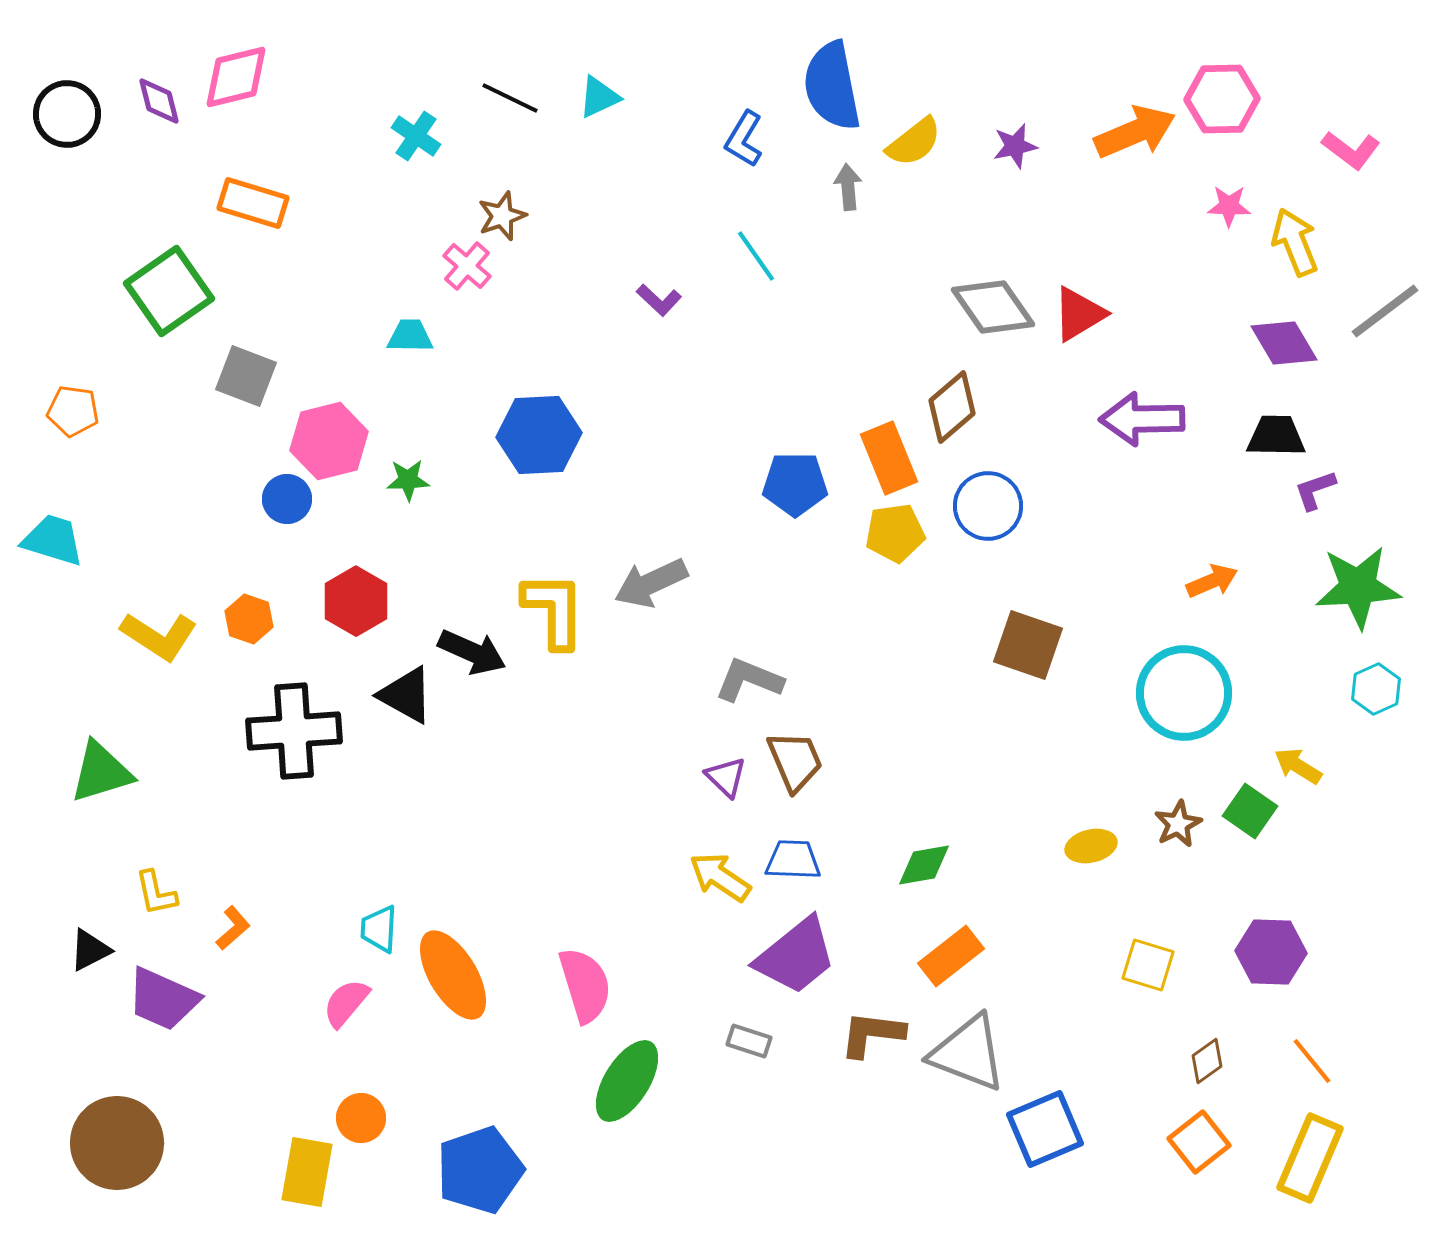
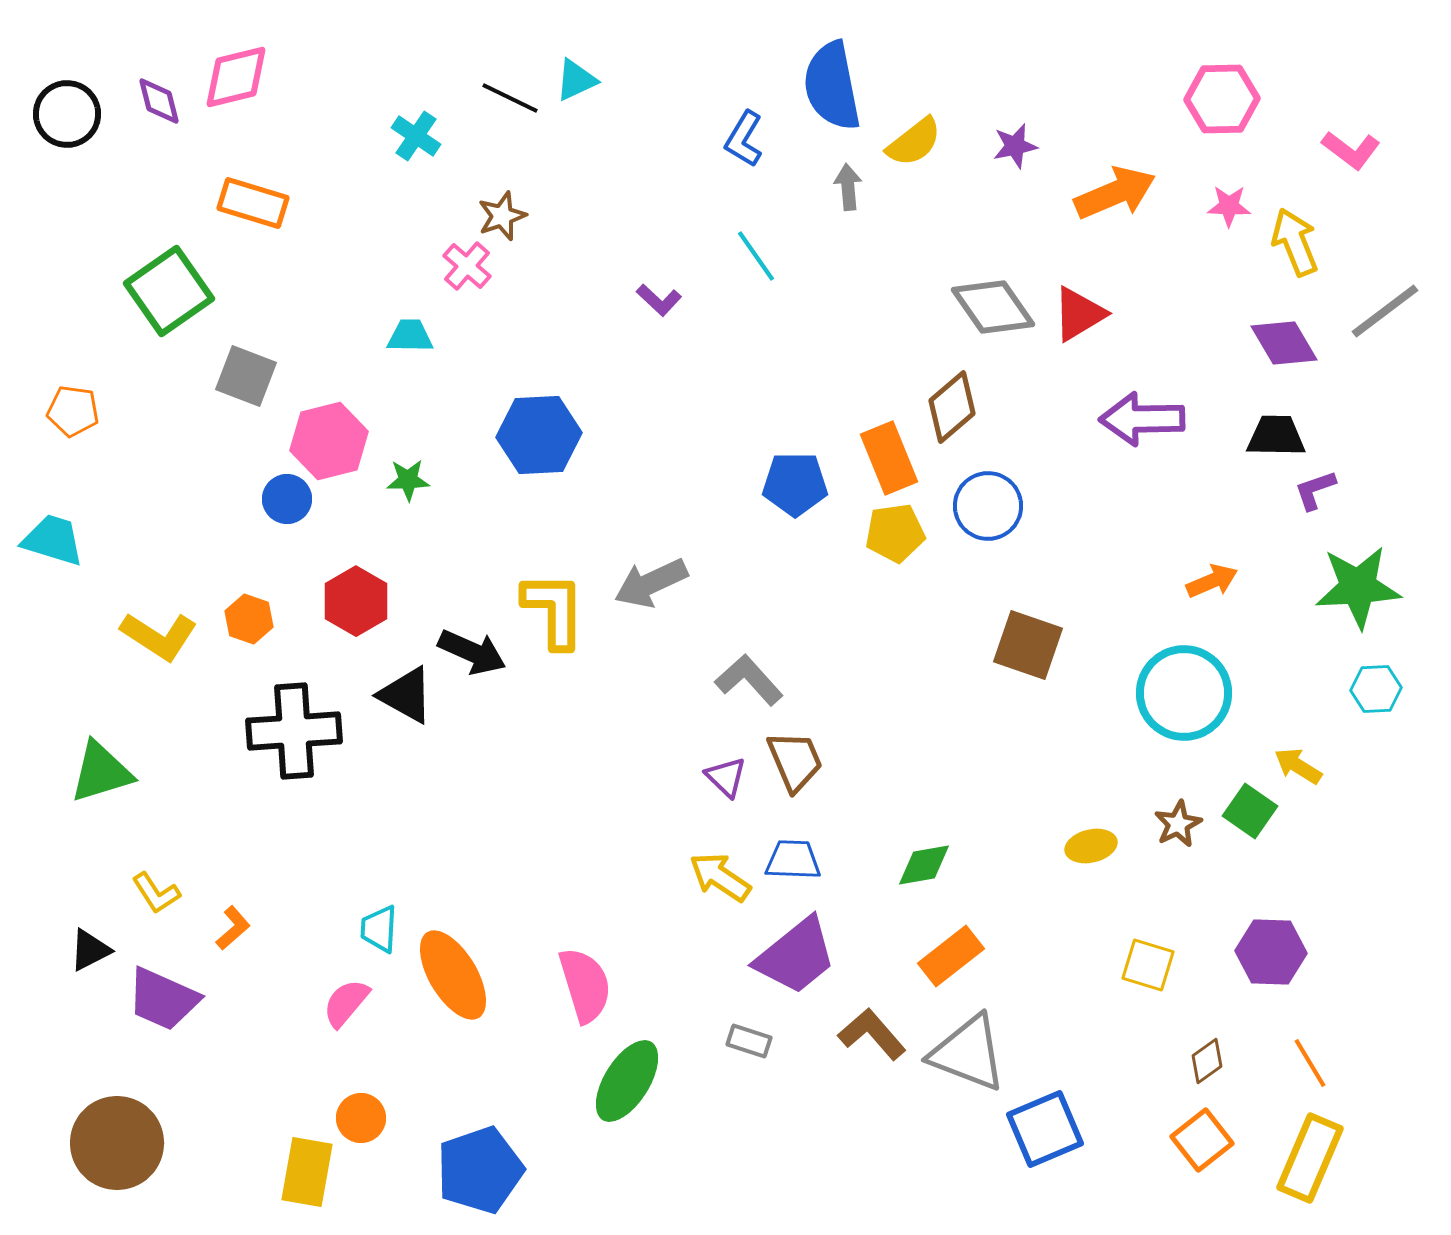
cyan triangle at (599, 97): moved 23 px left, 17 px up
orange arrow at (1135, 132): moved 20 px left, 61 px down
gray L-shape at (749, 680): rotated 26 degrees clockwise
cyan hexagon at (1376, 689): rotated 21 degrees clockwise
yellow L-shape at (156, 893): rotated 21 degrees counterclockwise
brown L-shape at (872, 1034): rotated 42 degrees clockwise
orange line at (1312, 1061): moved 2 px left, 2 px down; rotated 8 degrees clockwise
orange square at (1199, 1142): moved 3 px right, 2 px up
